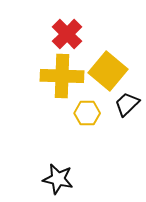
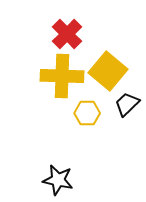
black star: moved 1 px down
